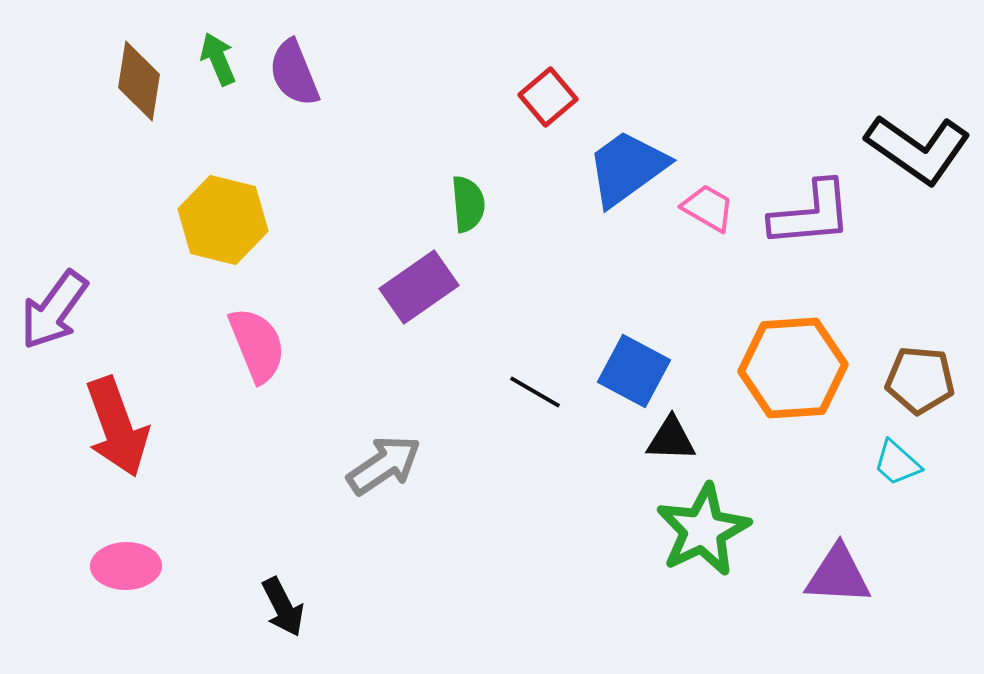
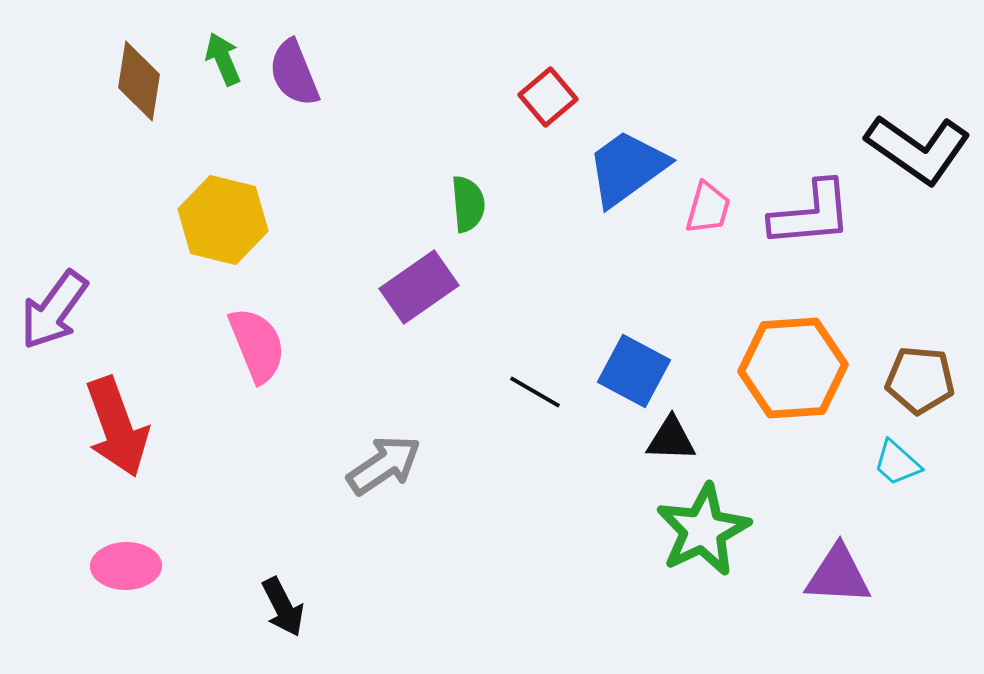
green arrow: moved 5 px right
pink trapezoid: rotated 76 degrees clockwise
